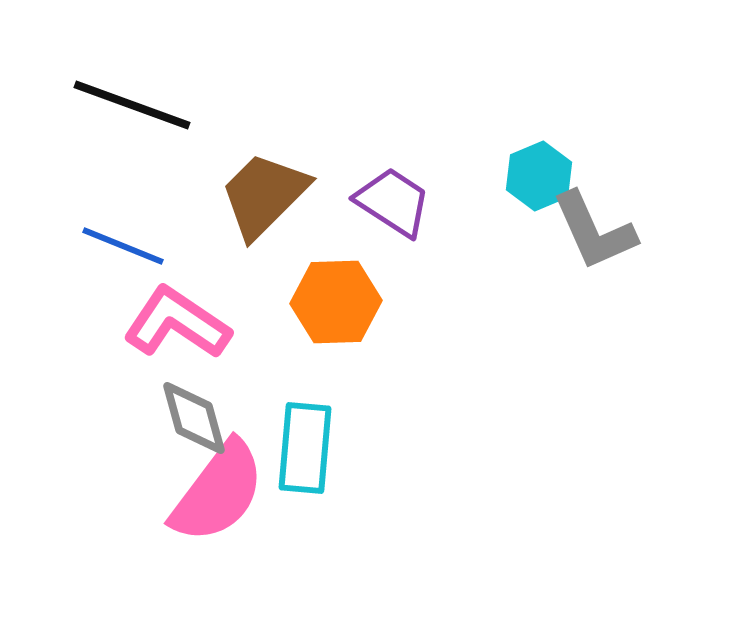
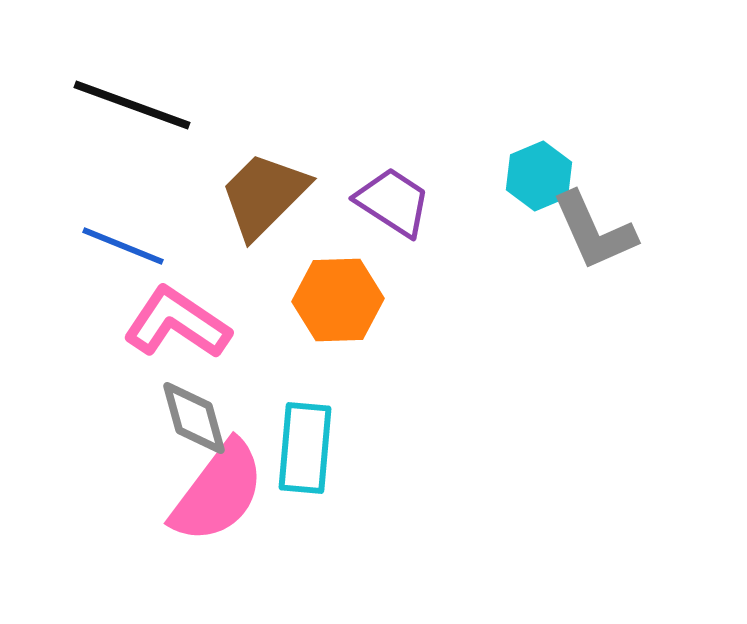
orange hexagon: moved 2 px right, 2 px up
